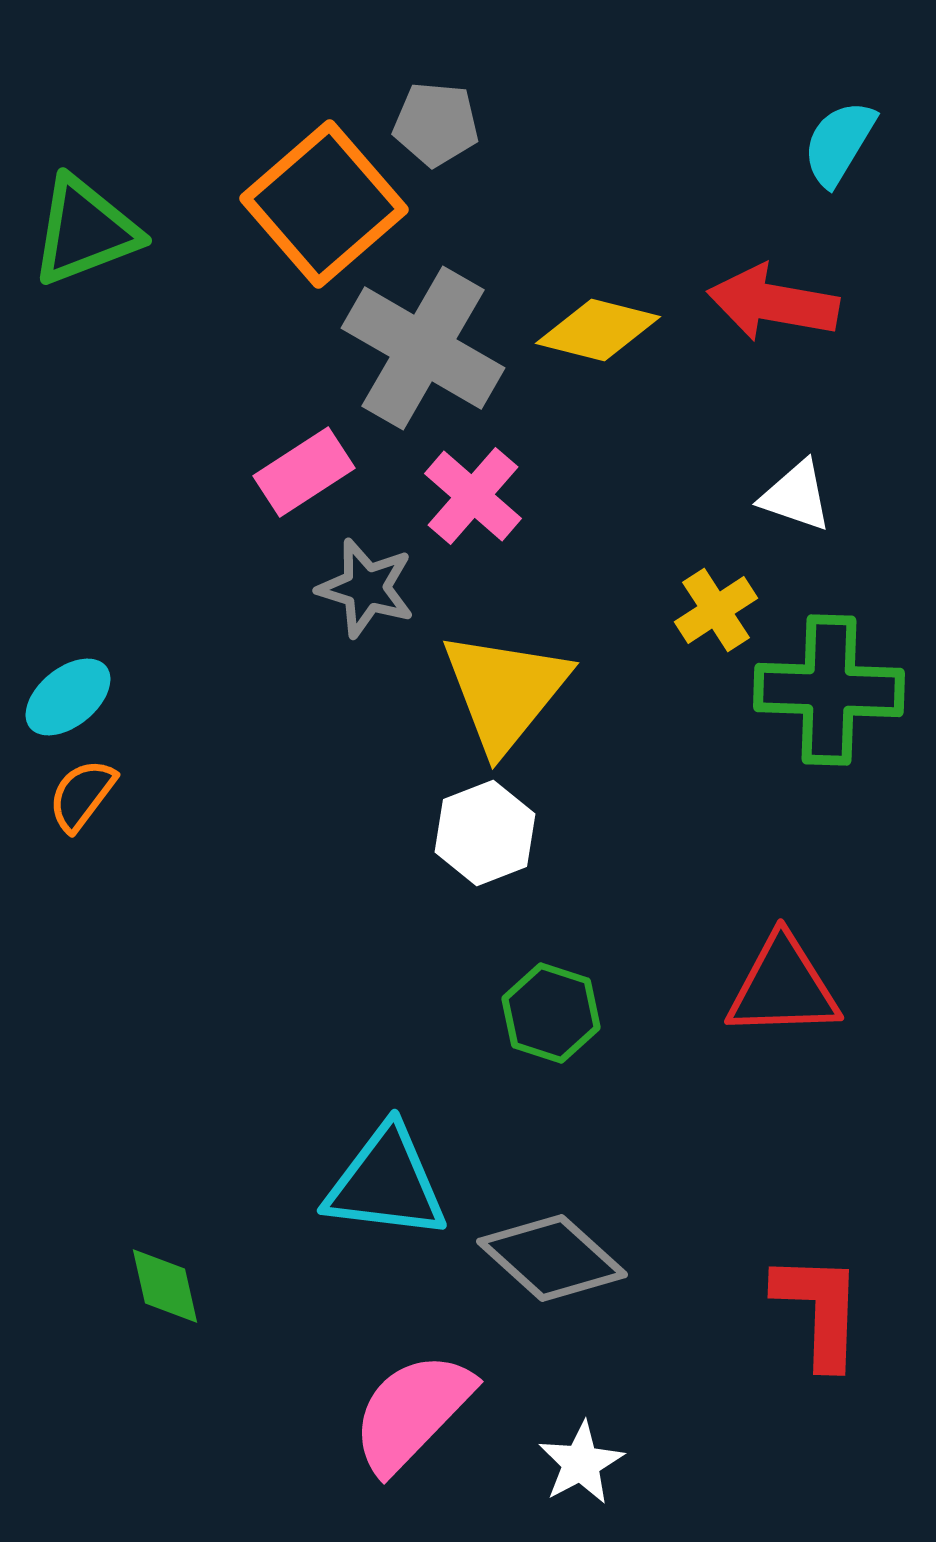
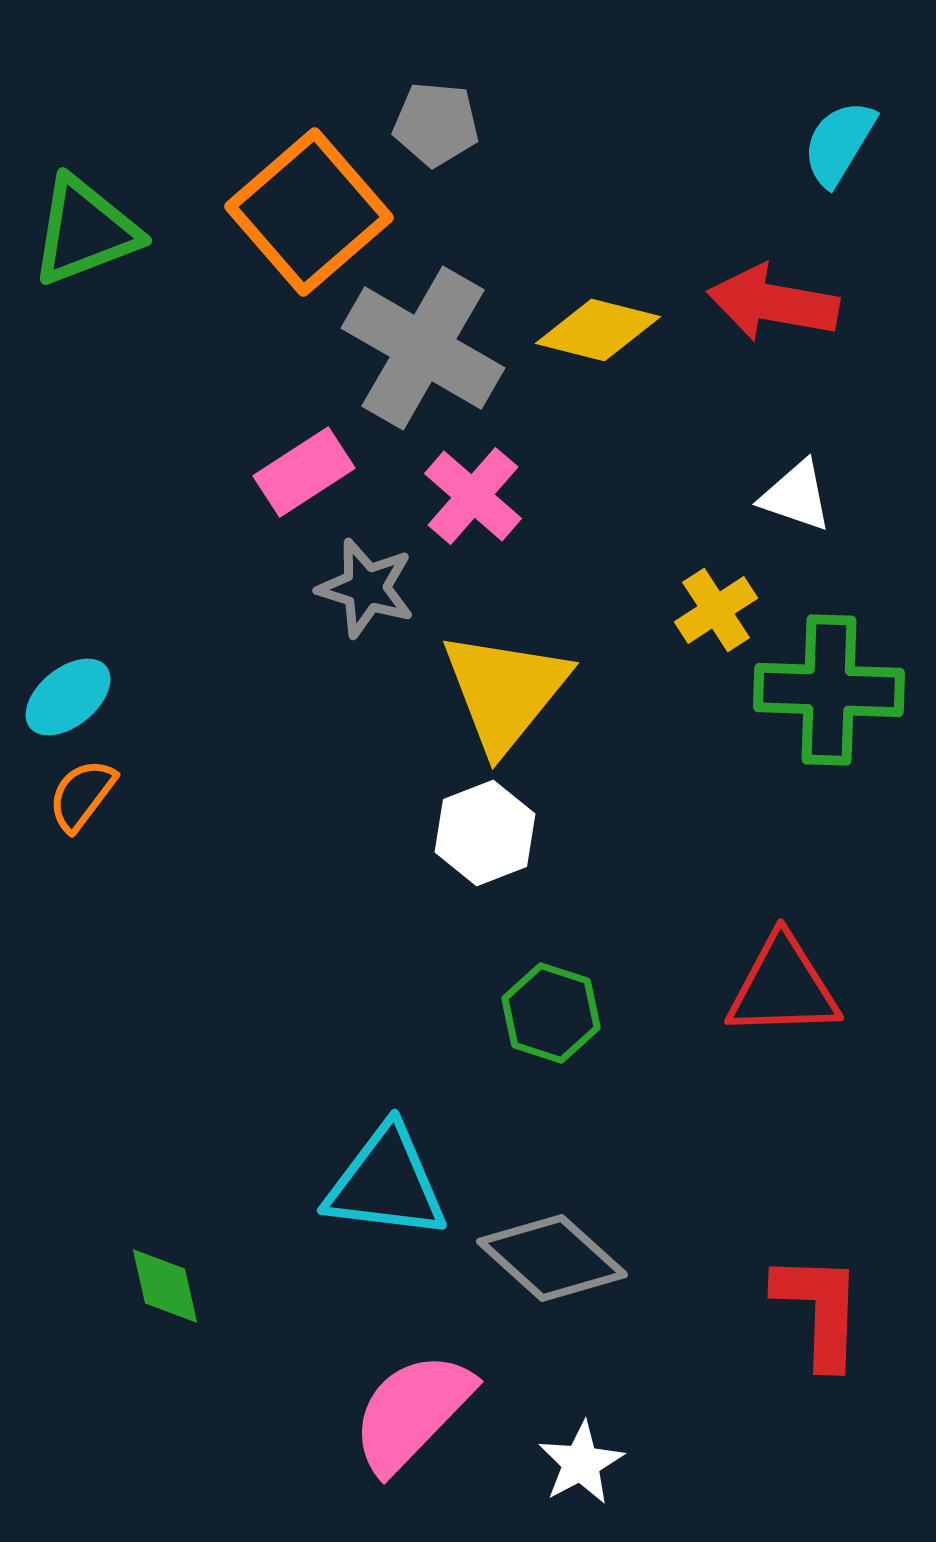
orange square: moved 15 px left, 8 px down
